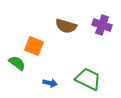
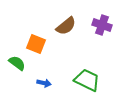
brown semicircle: rotated 55 degrees counterclockwise
orange square: moved 2 px right, 2 px up
green trapezoid: moved 1 px left, 1 px down
blue arrow: moved 6 px left
